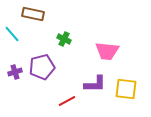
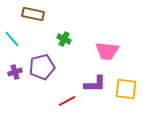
cyan line: moved 5 px down
